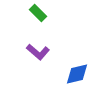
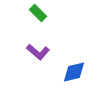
blue diamond: moved 3 px left, 2 px up
